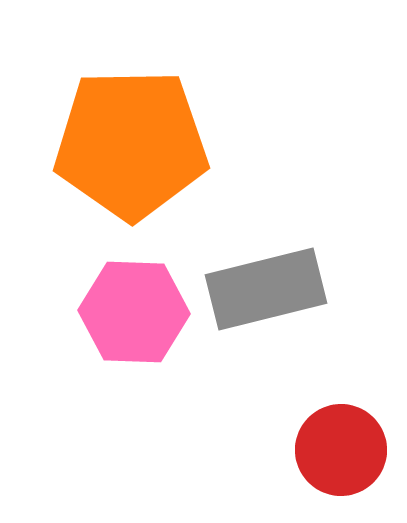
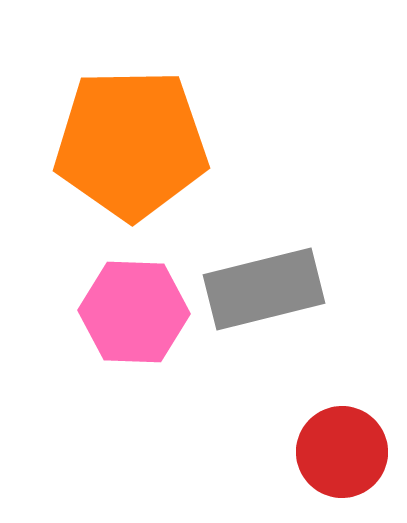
gray rectangle: moved 2 px left
red circle: moved 1 px right, 2 px down
